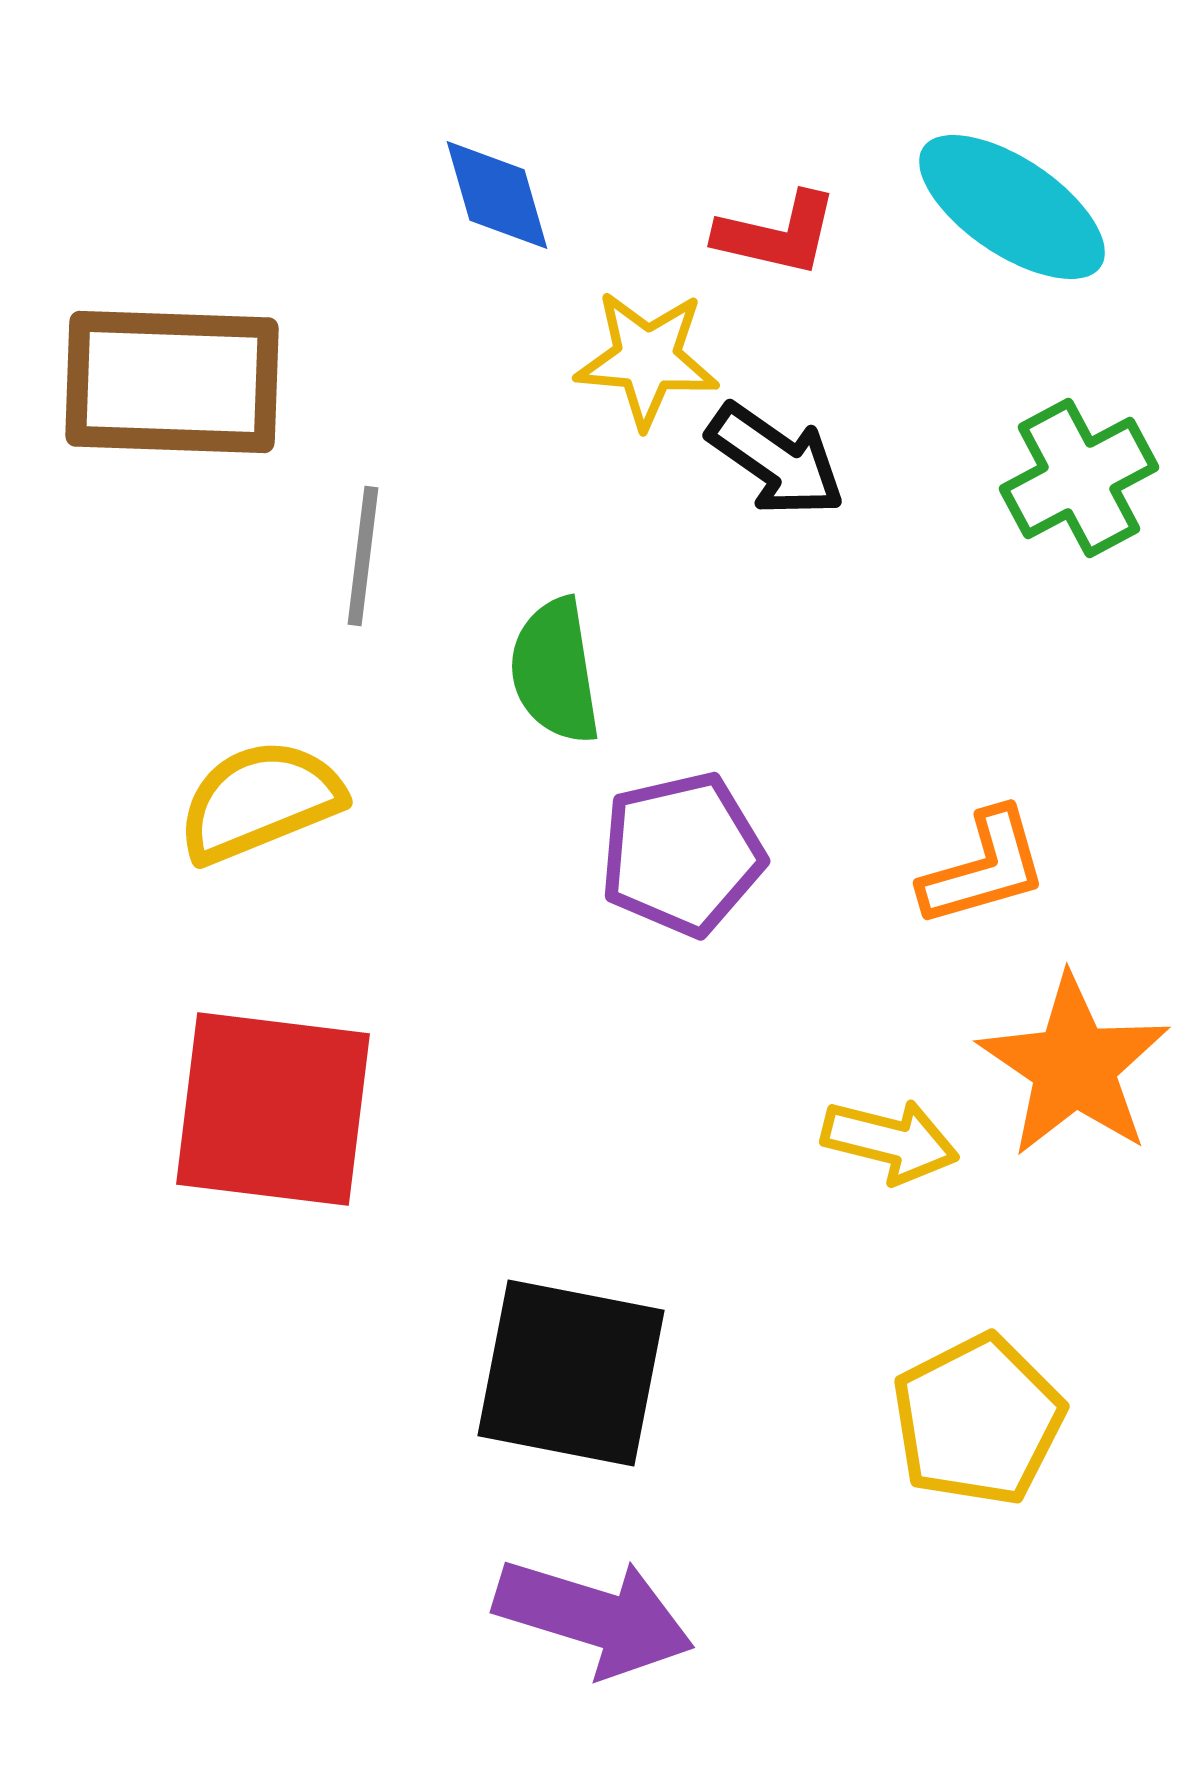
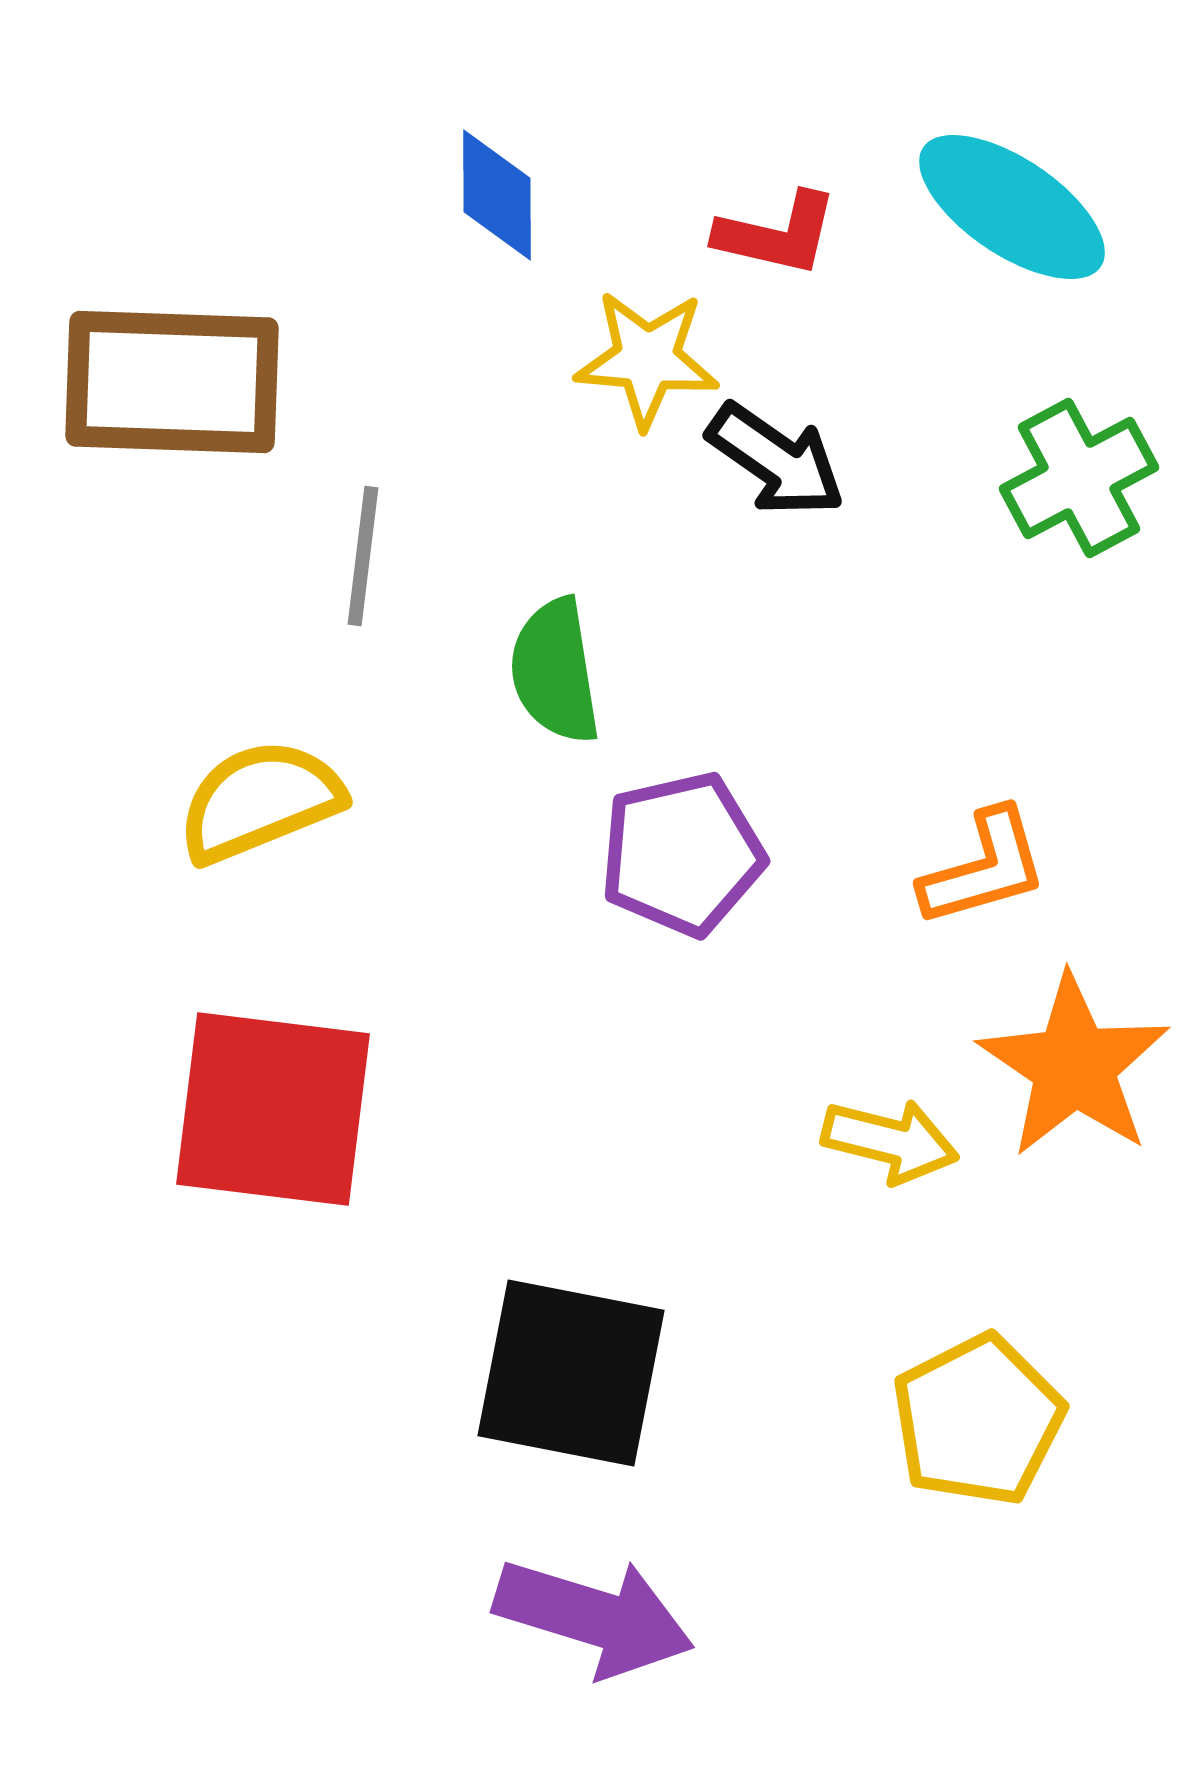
blue diamond: rotated 16 degrees clockwise
